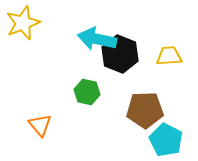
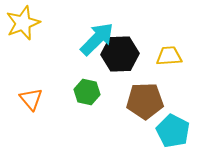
cyan arrow: rotated 123 degrees clockwise
black hexagon: rotated 24 degrees counterclockwise
brown pentagon: moved 9 px up
orange triangle: moved 9 px left, 26 px up
cyan pentagon: moved 7 px right, 9 px up
